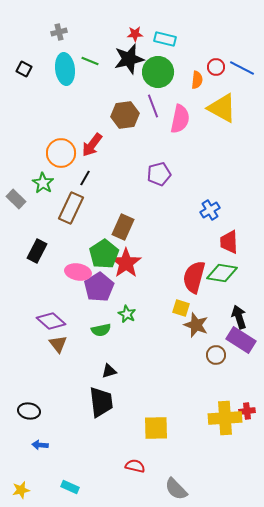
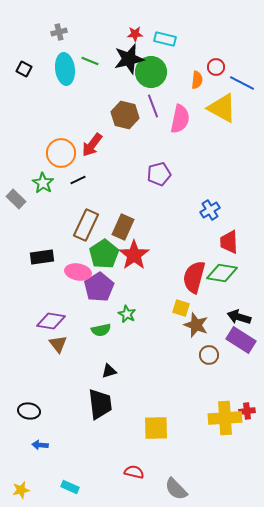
blue line at (242, 68): moved 15 px down
green circle at (158, 72): moved 7 px left
brown hexagon at (125, 115): rotated 20 degrees clockwise
black line at (85, 178): moved 7 px left, 2 px down; rotated 35 degrees clockwise
brown rectangle at (71, 208): moved 15 px right, 17 px down
black rectangle at (37, 251): moved 5 px right, 6 px down; rotated 55 degrees clockwise
red star at (126, 263): moved 8 px right, 8 px up
black arrow at (239, 317): rotated 55 degrees counterclockwise
purple diamond at (51, 321): rotated 32 degrees counterclockwise
brown circle at (216, 355): moved 7 px left
black trapezoid at (101, 402): moved 1 px left, 2 px down
red semicircle at (135, 466): moved 1 px left, 6 px down
